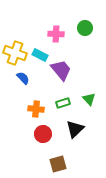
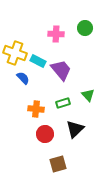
cyan rectangle: moved 2 px left, 6 px down
green triangle: moved 1 px left, 4 px up
red circle: moved 2 px right
